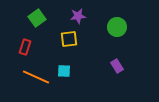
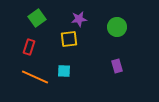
purple star: moved 1 px right, 3 px down
red rectangle: moved 4 px right
purple rectangle: rotated 16 degrees clockwise
orange line: moved 1 px left
